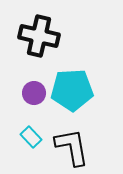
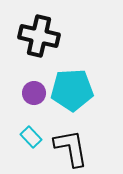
black L-shape: moved 1 px left, 1 px down
